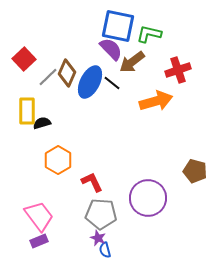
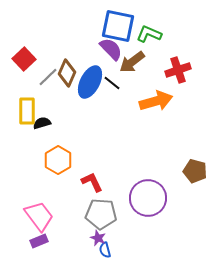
green L-shape: rotated 10 degrees clockwise
